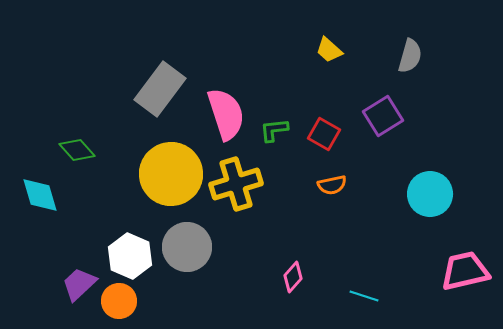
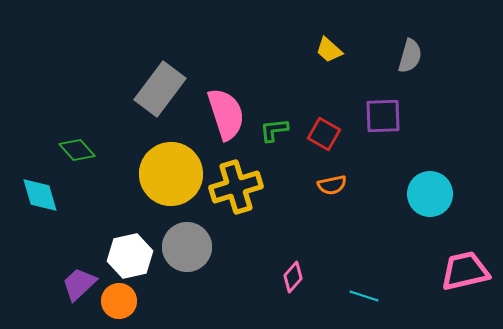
purple square: rotated 30 degrees clockwise
yellow cross: moved 3 px down
white hexagon: rotated 24 degrees clockwise
